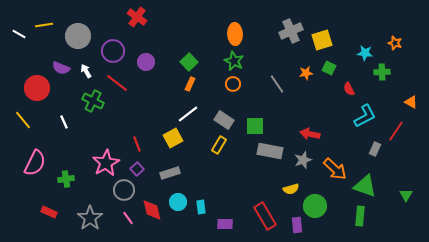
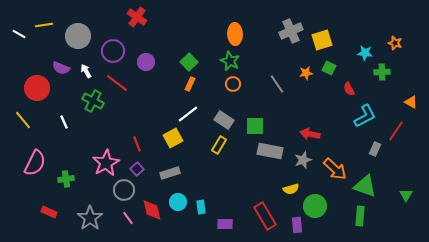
green star at (234, 61): moved 4 px left
